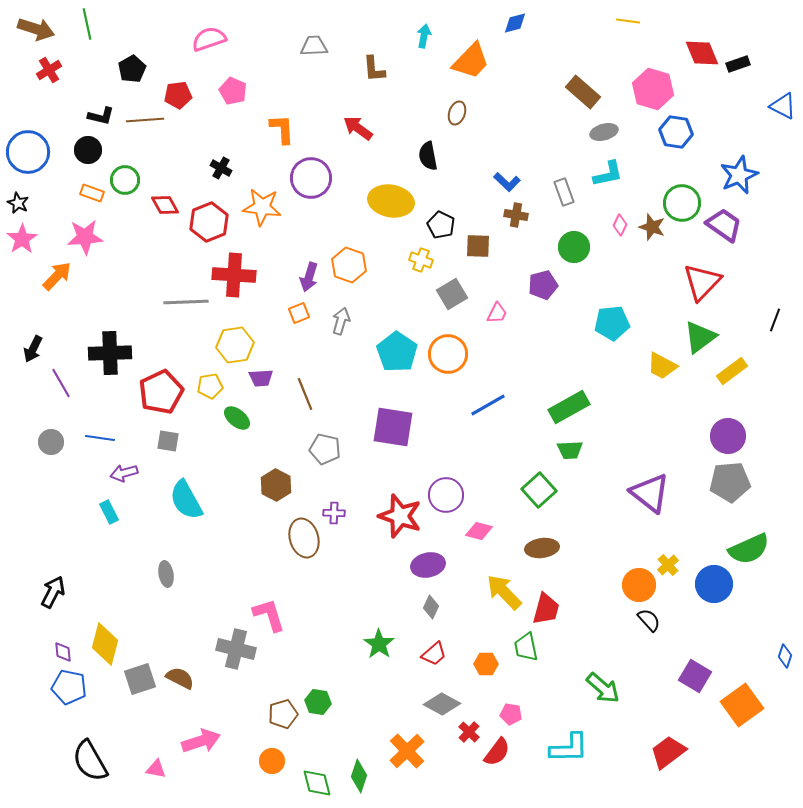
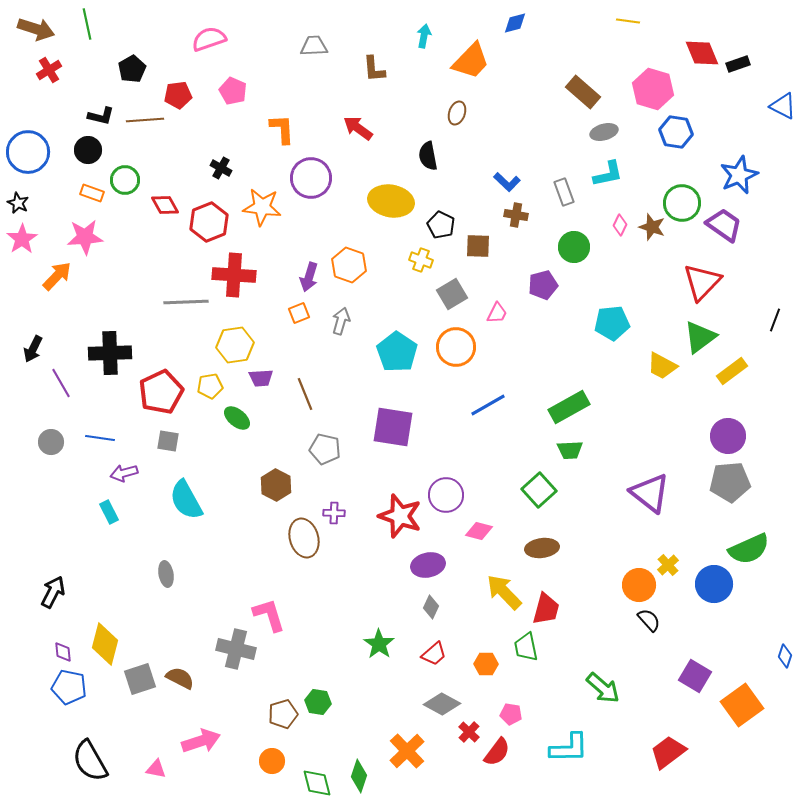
orange circle at (448, 354): moved 8 px right, 7 px up
